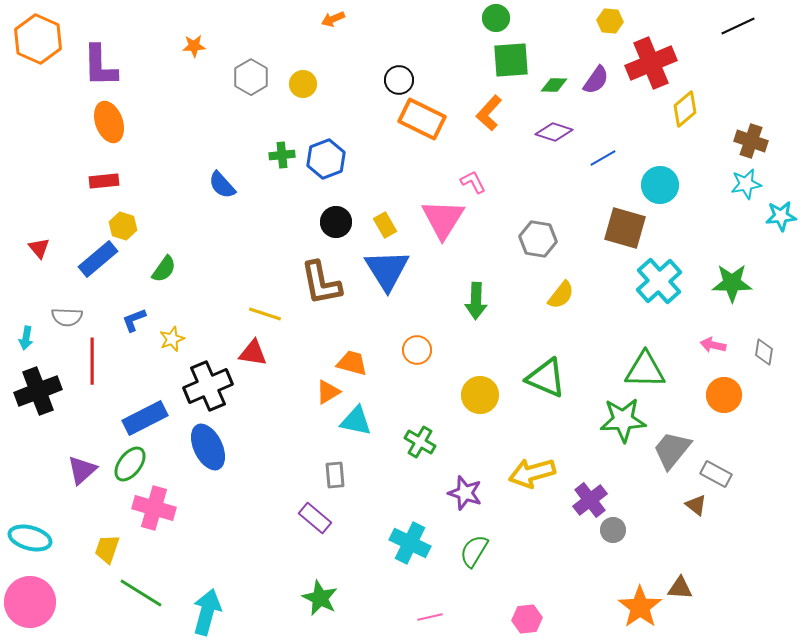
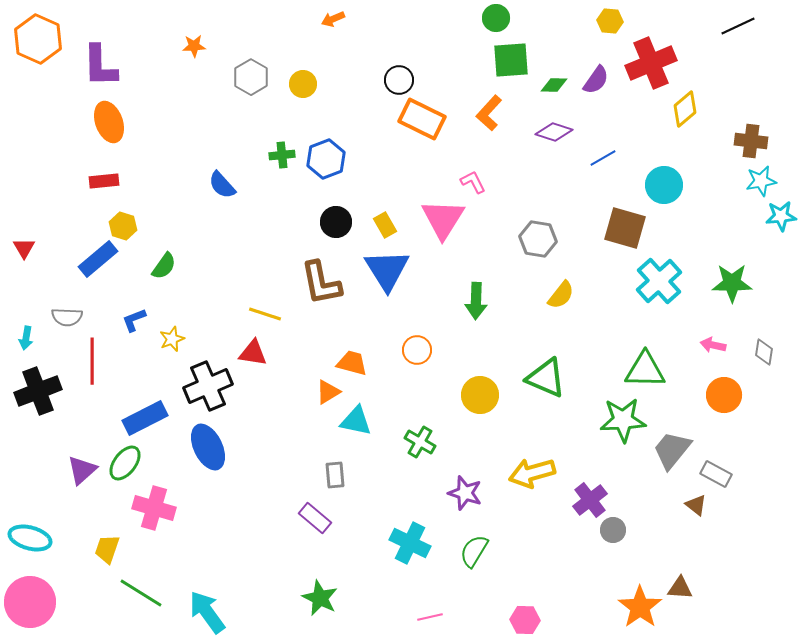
brown cross at (751, 141): rotated 12 degrees counterclockwise
cyan star at (746, 184): moved 15 px right, 3 px up
cyan circle at (660, 185): moved 4 px right
red triangle at (39, 248): moved 15 px left; rotated 10 degrees clockwise
green semicircle at (164, 269): moved 3 px up
green ellipse at (130, 464): moved 5 px left, 1 px up
cyan arrow at (207, 612): rotated 51 degrees counterclockwise
pink hexagon at (527, 619): moved 2 px left, 1 px down; rotated 8 degrees clockwise
